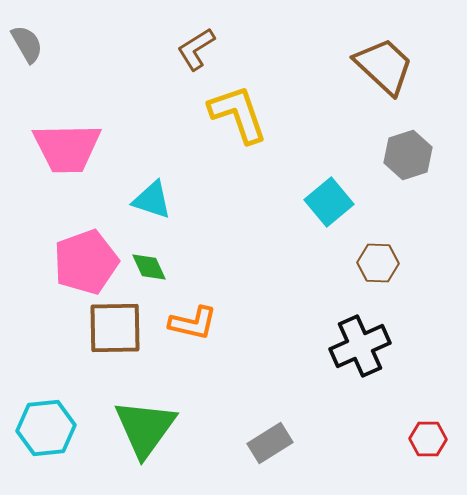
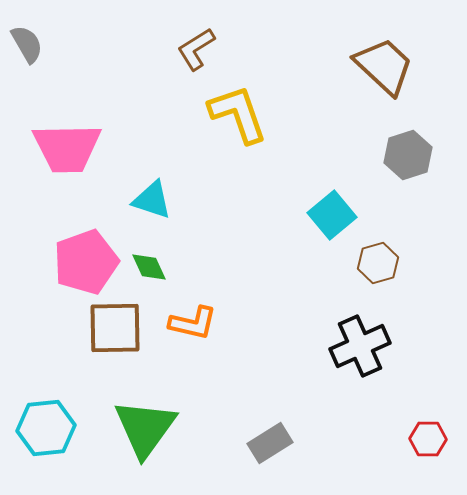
cyan square: moved 3 px right, 13 px down
brown hexagon: rotated 18 degrees counterclockwise
